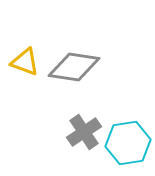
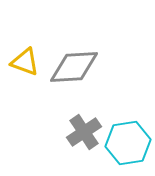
gray diamond: rotated 12 degrees counterclockwise
